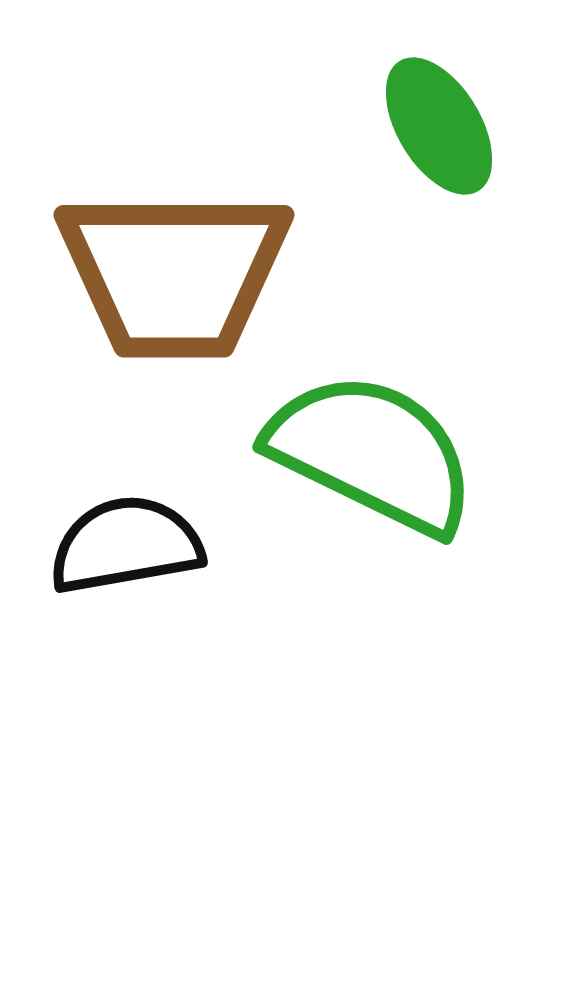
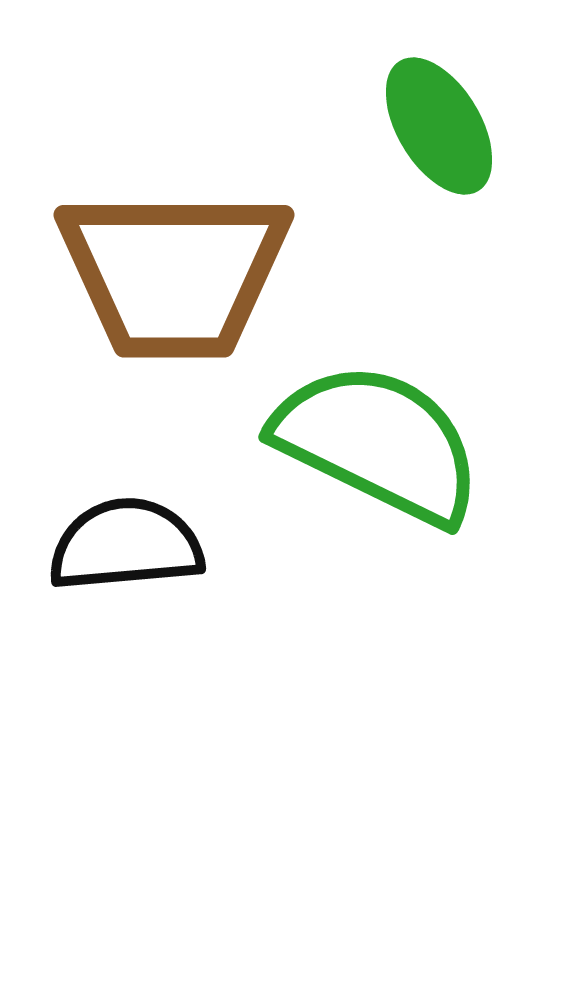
green semicircle: moved 6 px right, 10 px up
black semicircle: rotated 5 degrees clockwise
